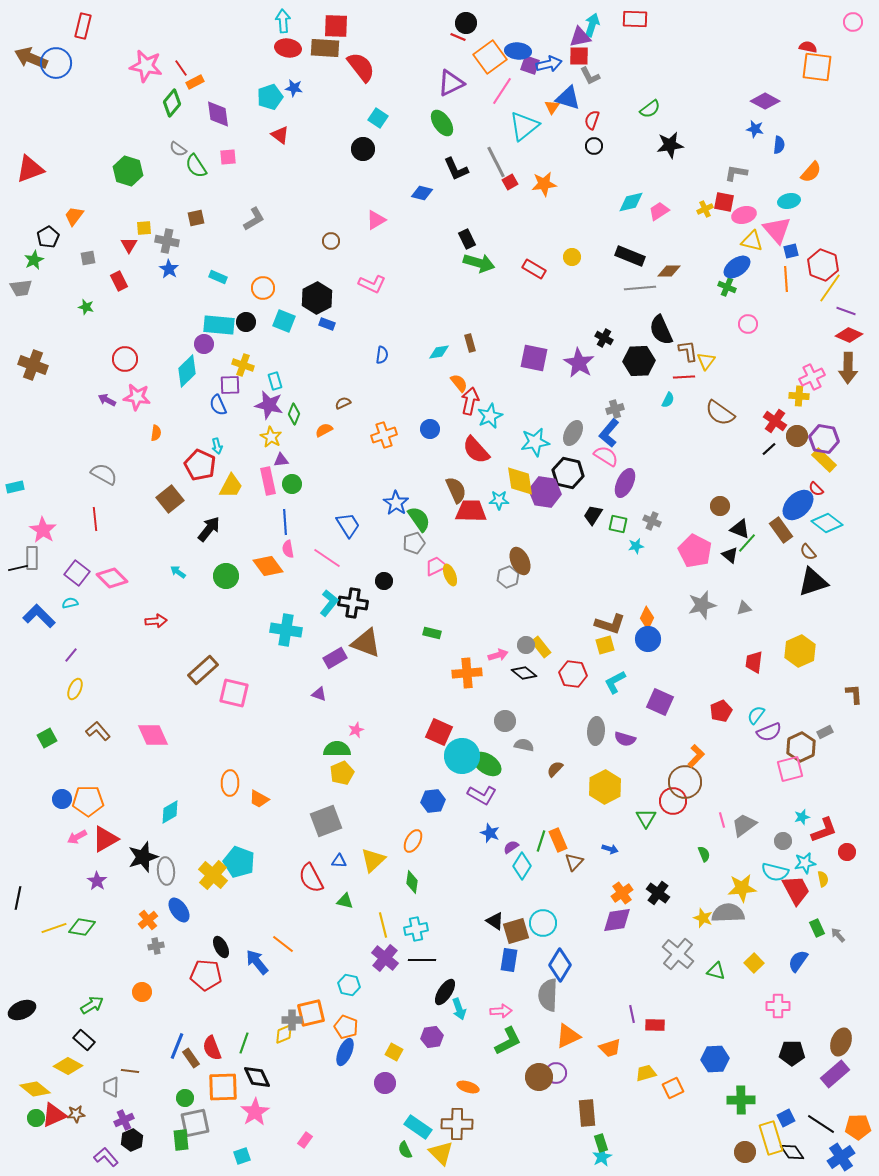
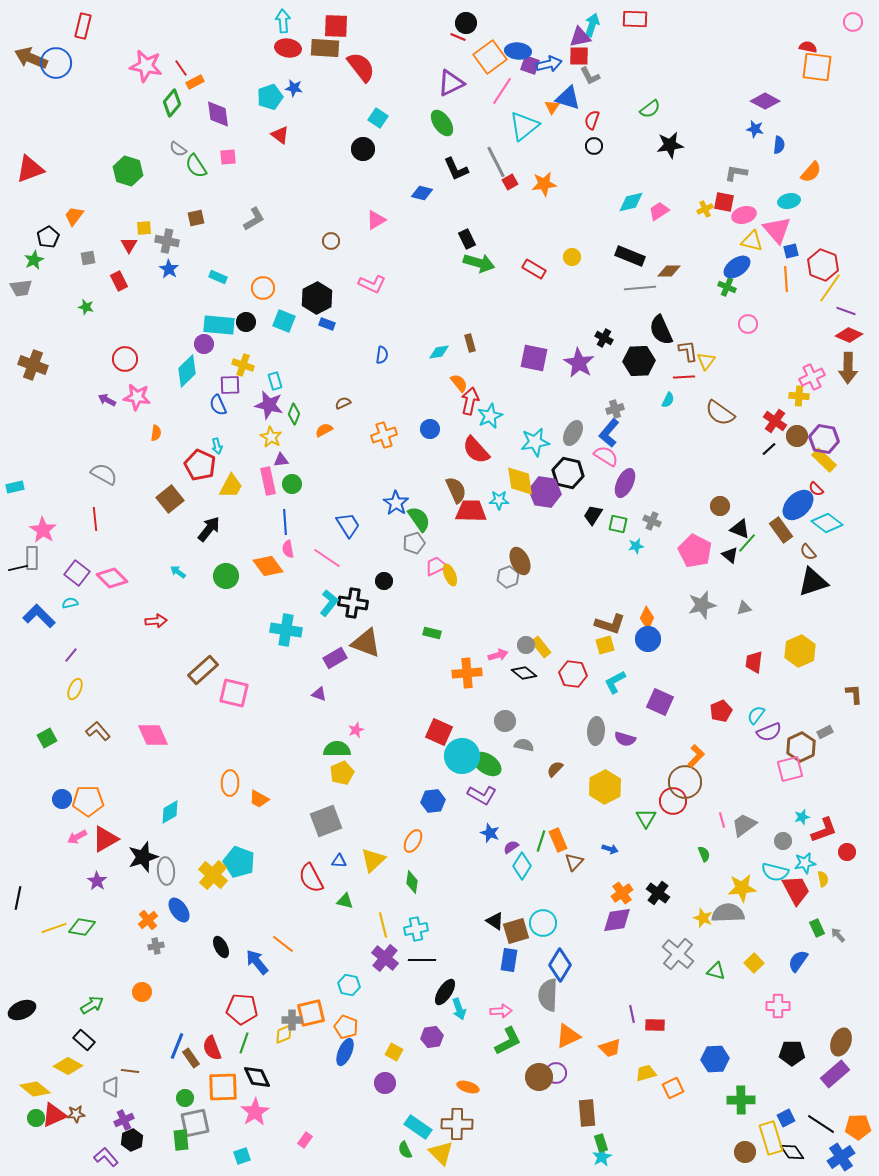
red pentagon at (206, 975): moved 36 px right, 34 px down
